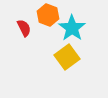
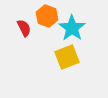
orange hexagon: moved 1 px left, 1 px down
yellow square: rotated 15 degrees clockwise
